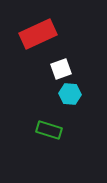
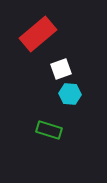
red rectangle: rotated 15 degrees counterclockwise
